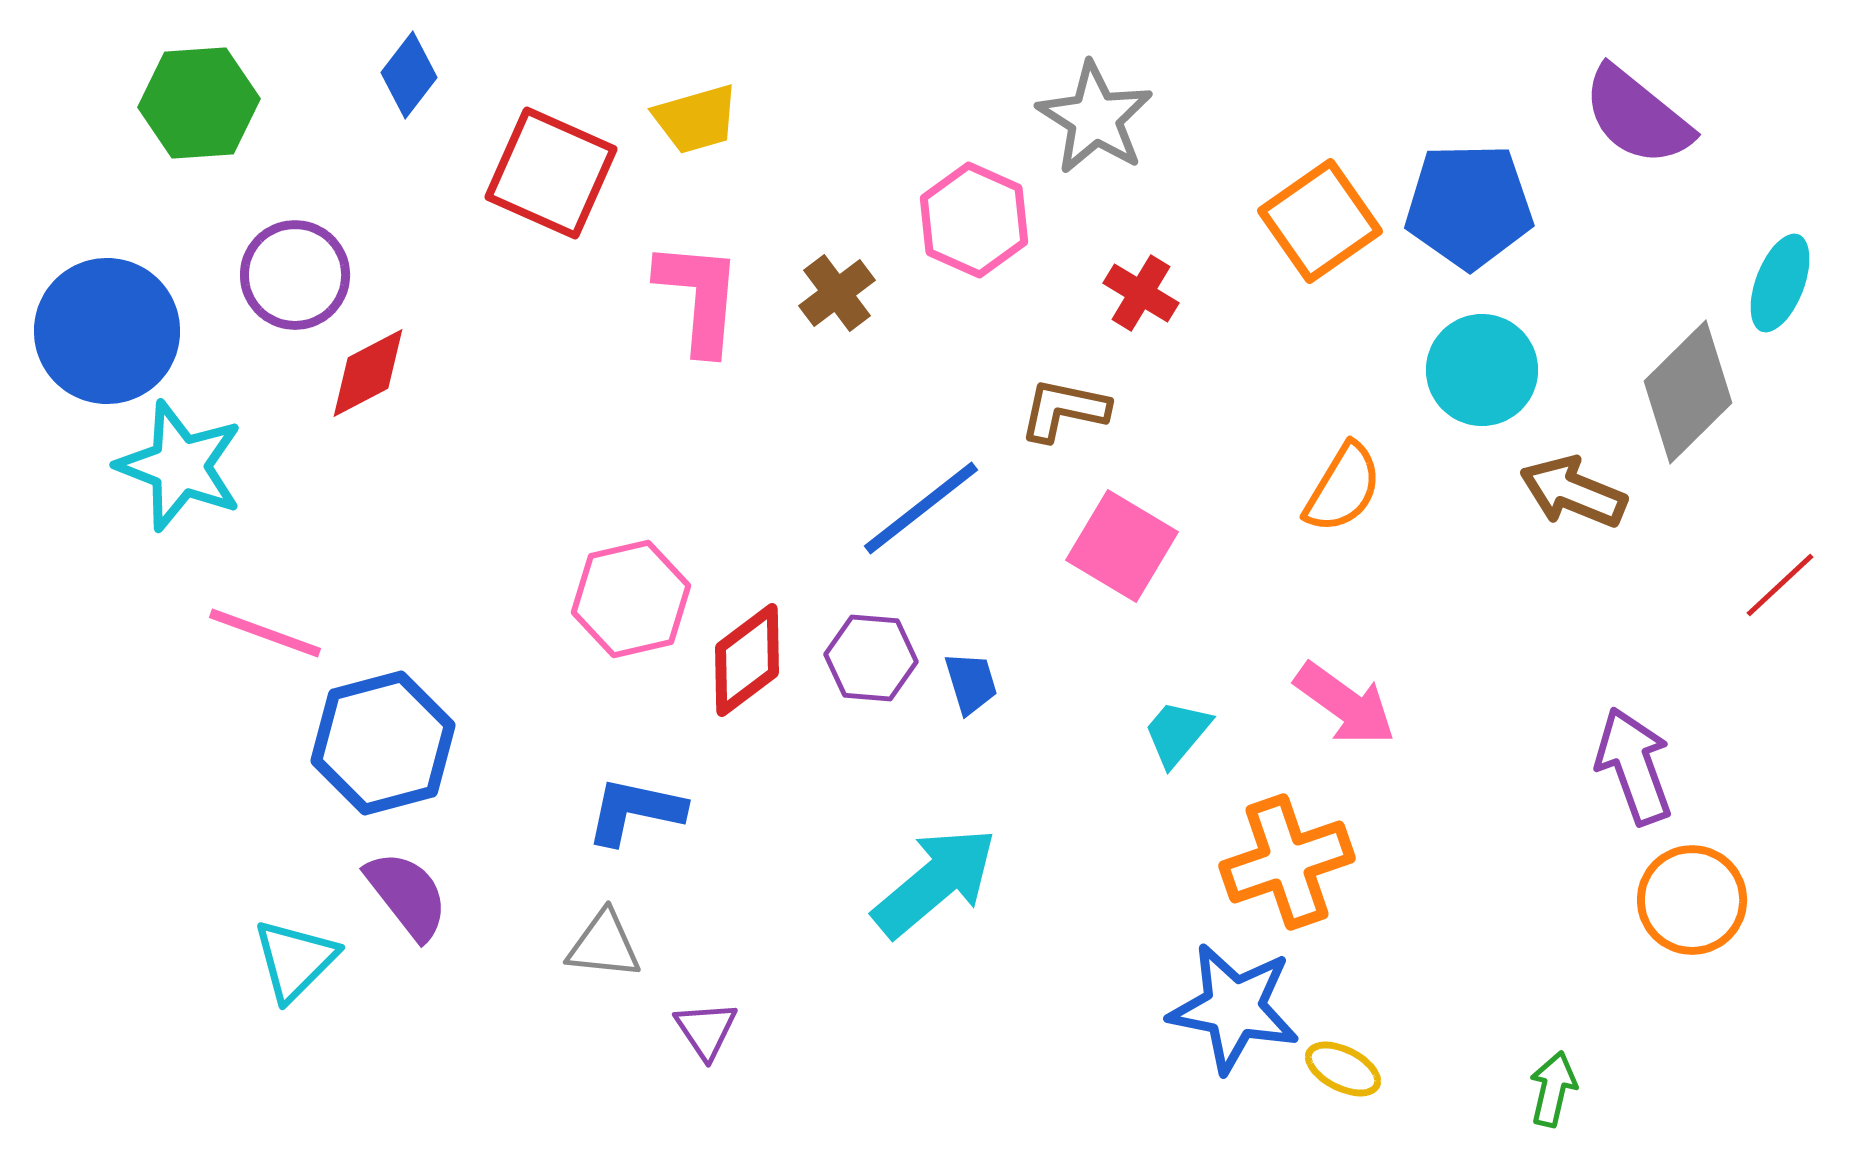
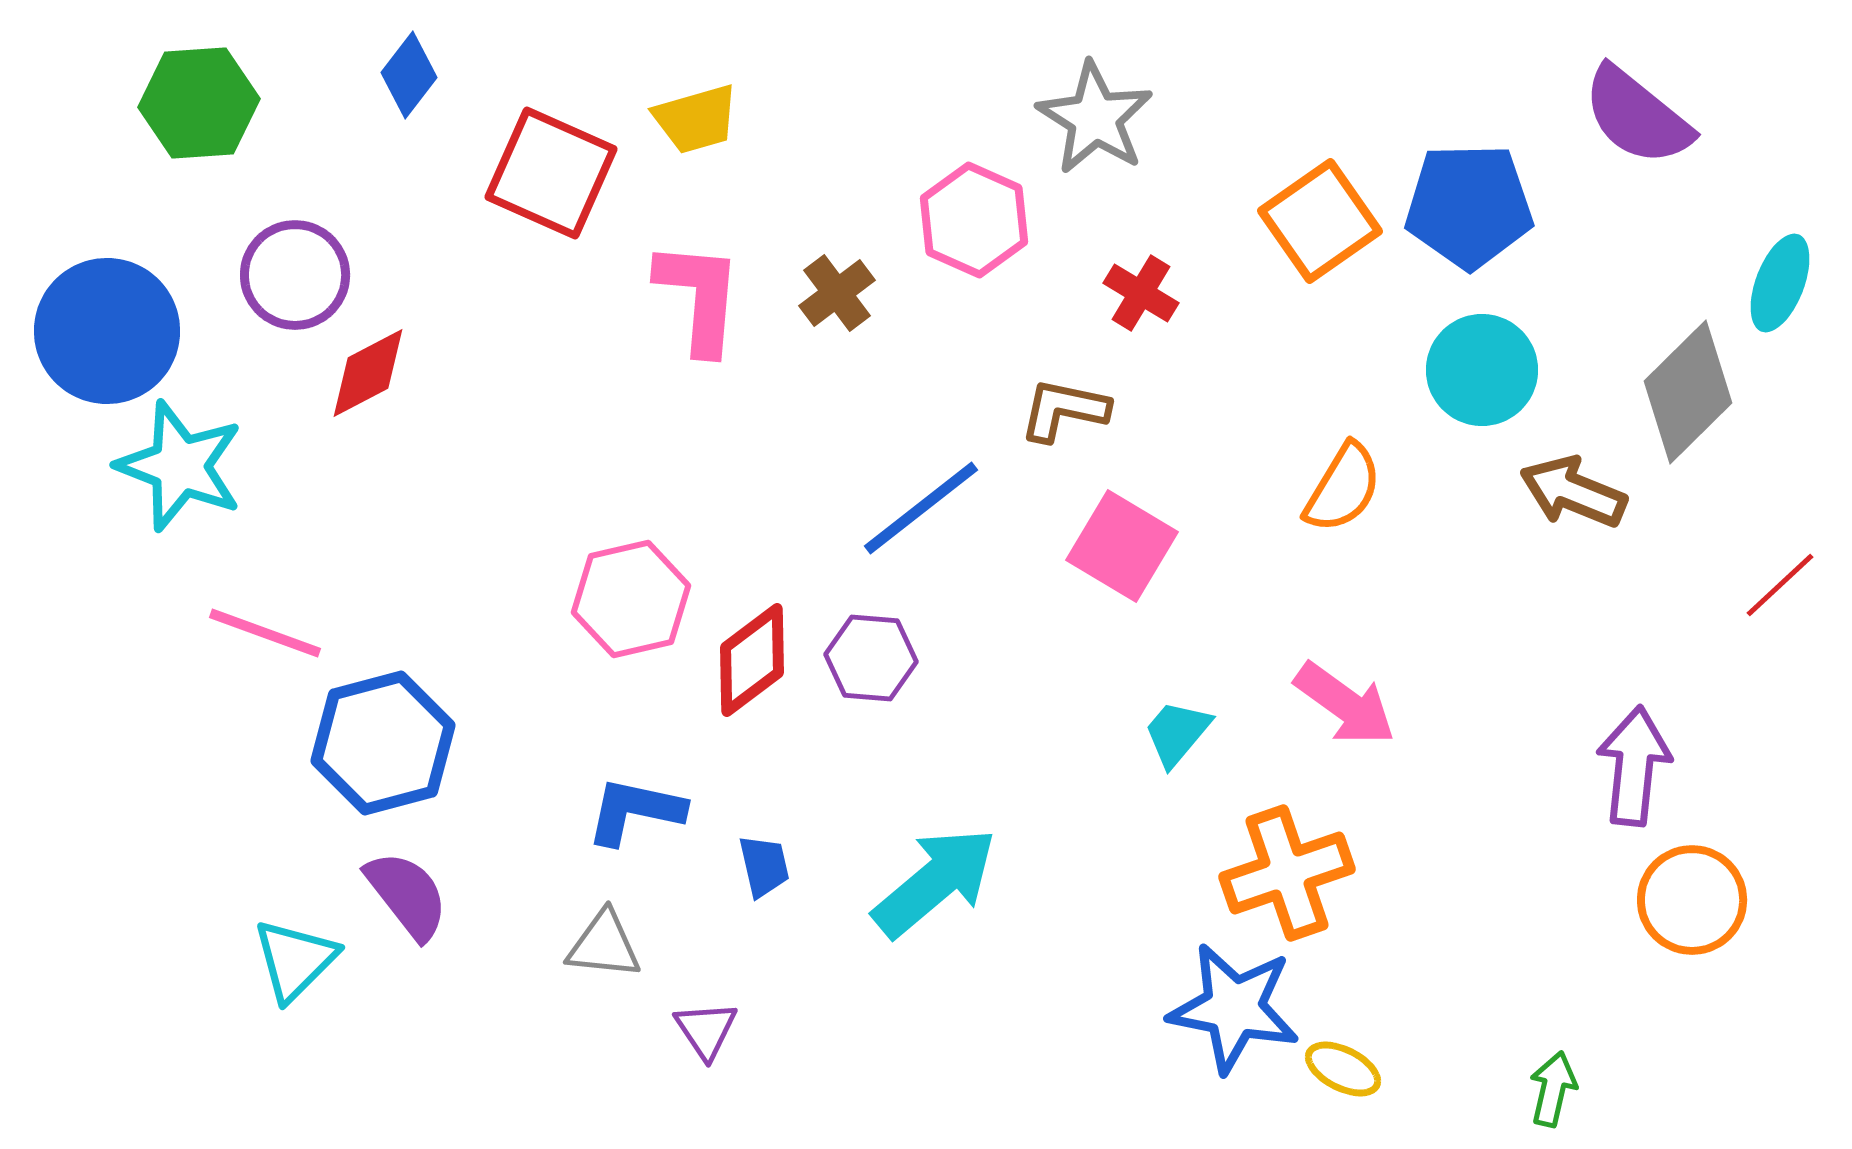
red diamond at (747, 660): moved 5 px right
blue trapezoid at (971, 683): moved 207 px left, 183 px down; rotated 4 degrees clockwise
purple arrow at (1634, 766): rotated 26 degrees clockwise
orange cross at (1287, 862): moved 11 px down
